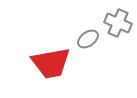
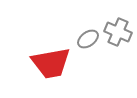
gray cross: moved 9 px down
